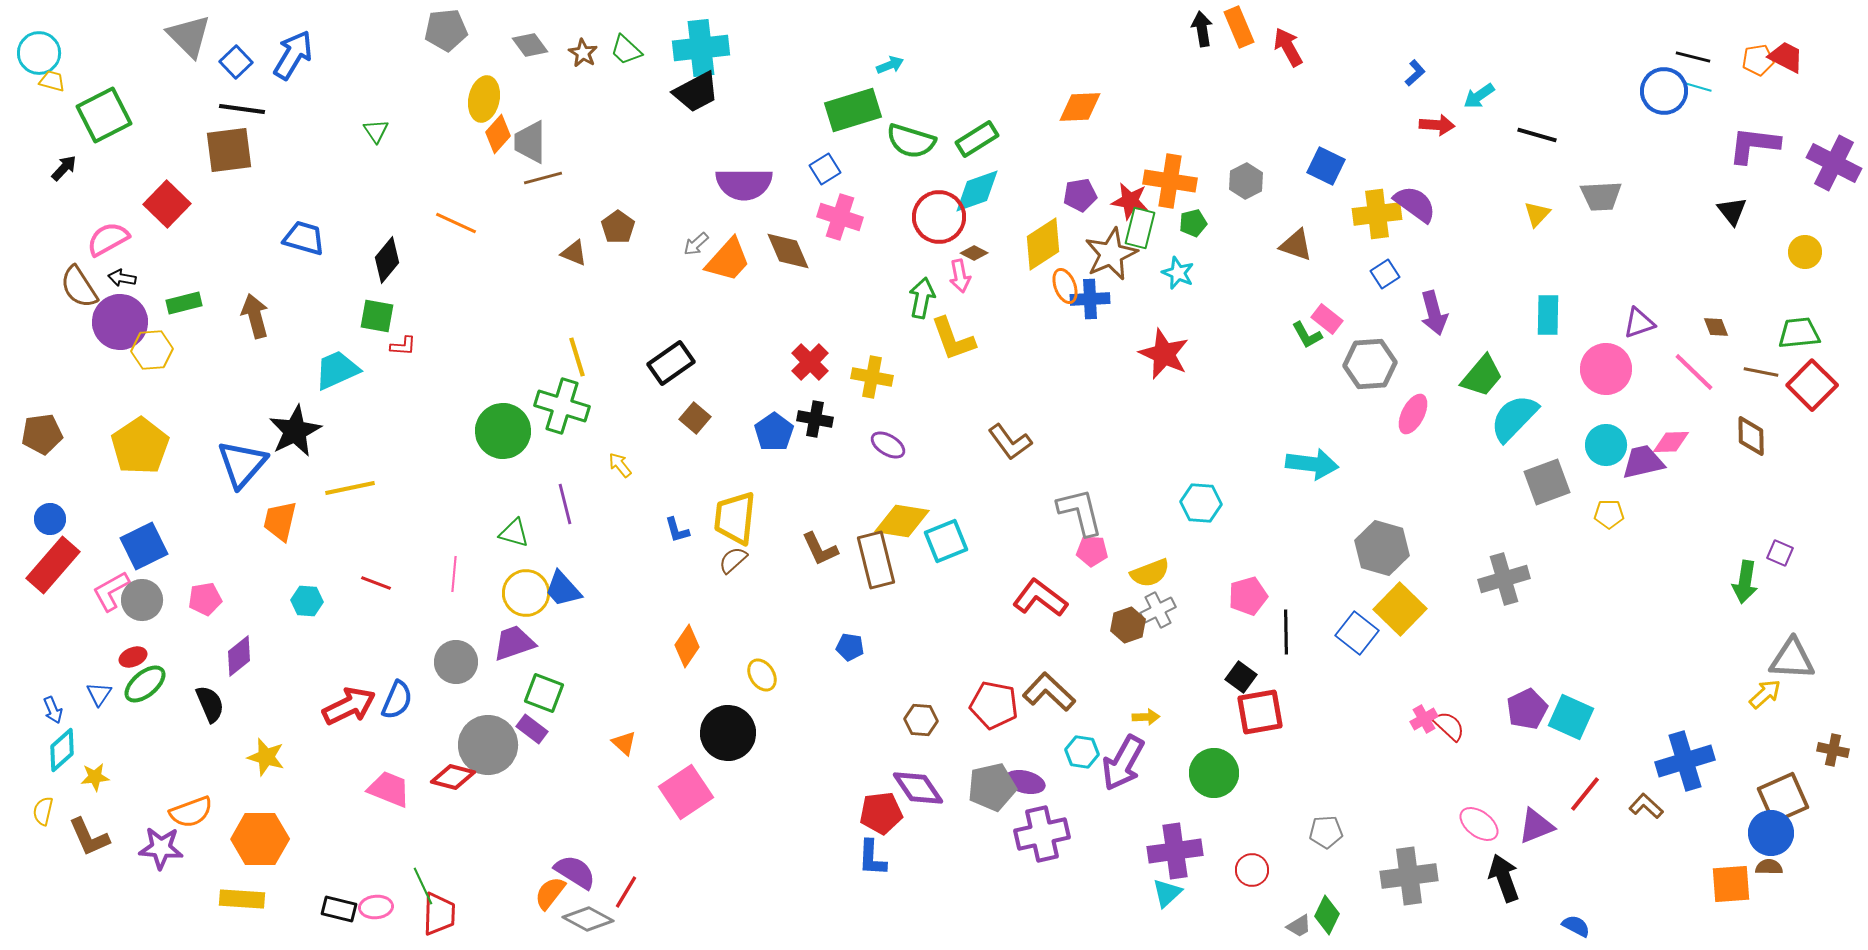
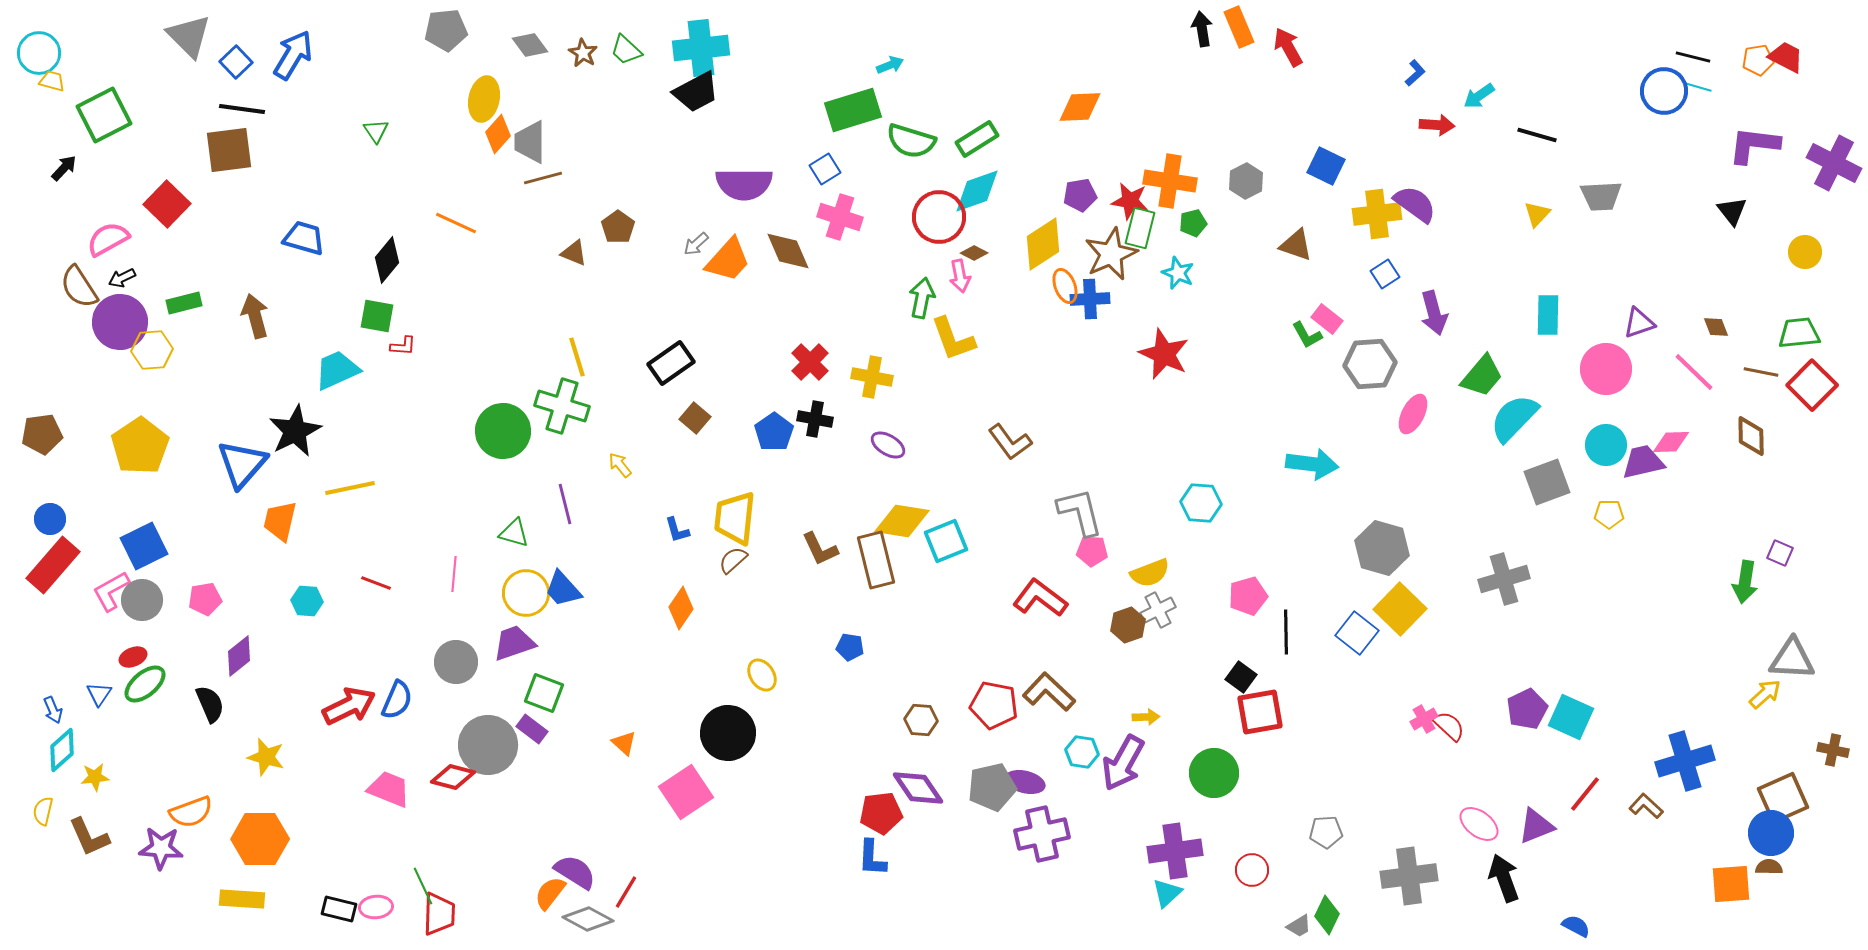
black arrow at (122, 278): rotated 36 degrees counterclockwise
orange diamond at (687, 646): moved 6 px left, 38 px up
